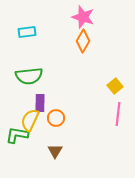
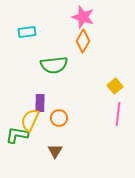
green semicircle: moved 25 px right, 11 px up
orange circle: moved 3 px right
